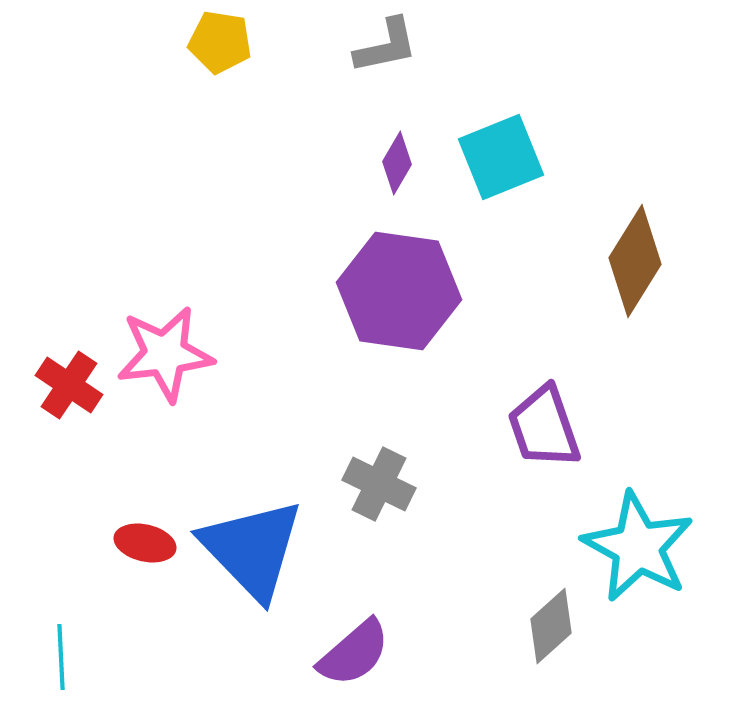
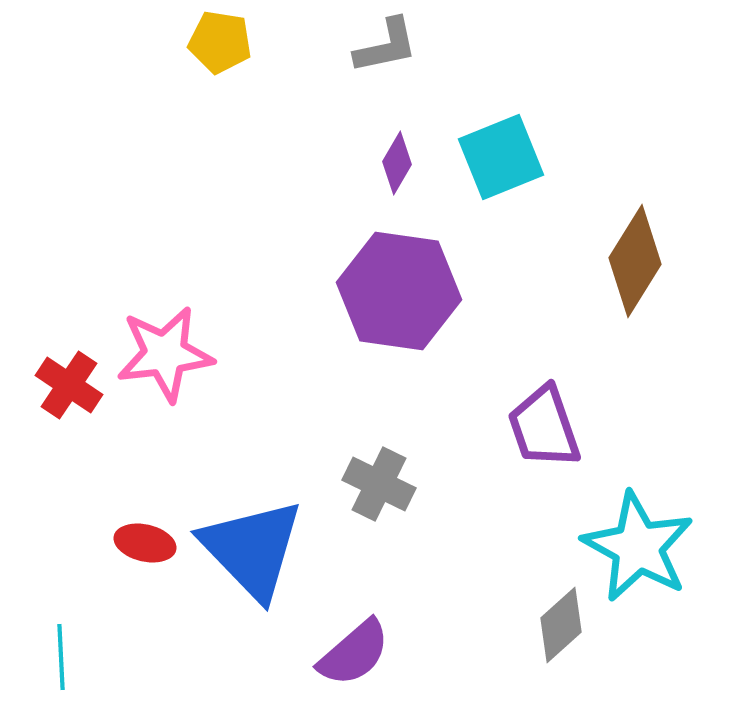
gray diamond: moved 10 px right, 1 px up
